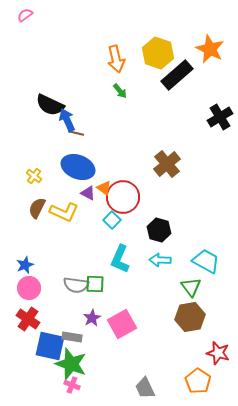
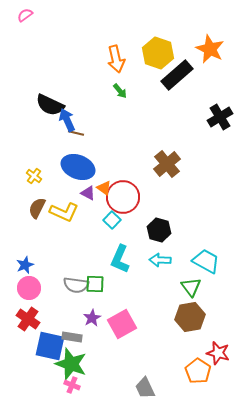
orange pentagon: moved 10 px up
